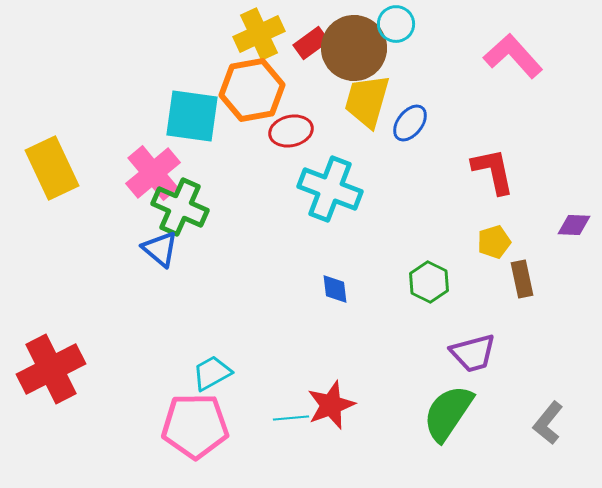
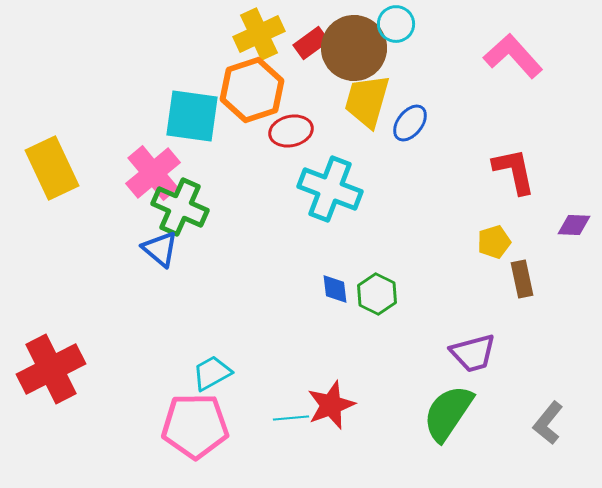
orange hexagon: rotated 8 degrees counterclockwise
red L-shape: moved 21 px right
green hexagon: moved 52 px left, 12 px down
